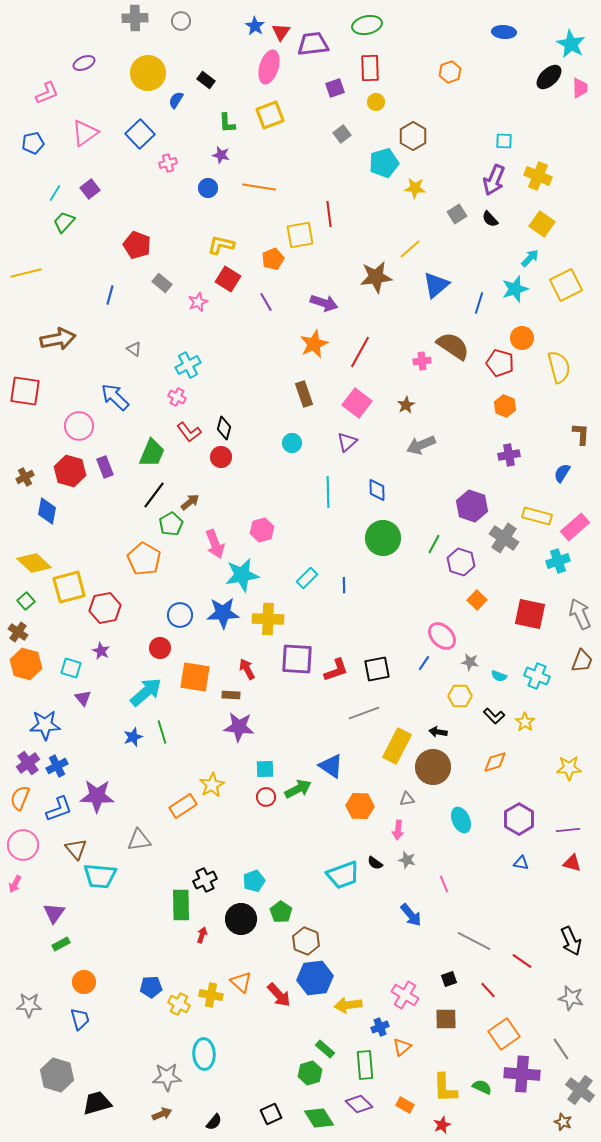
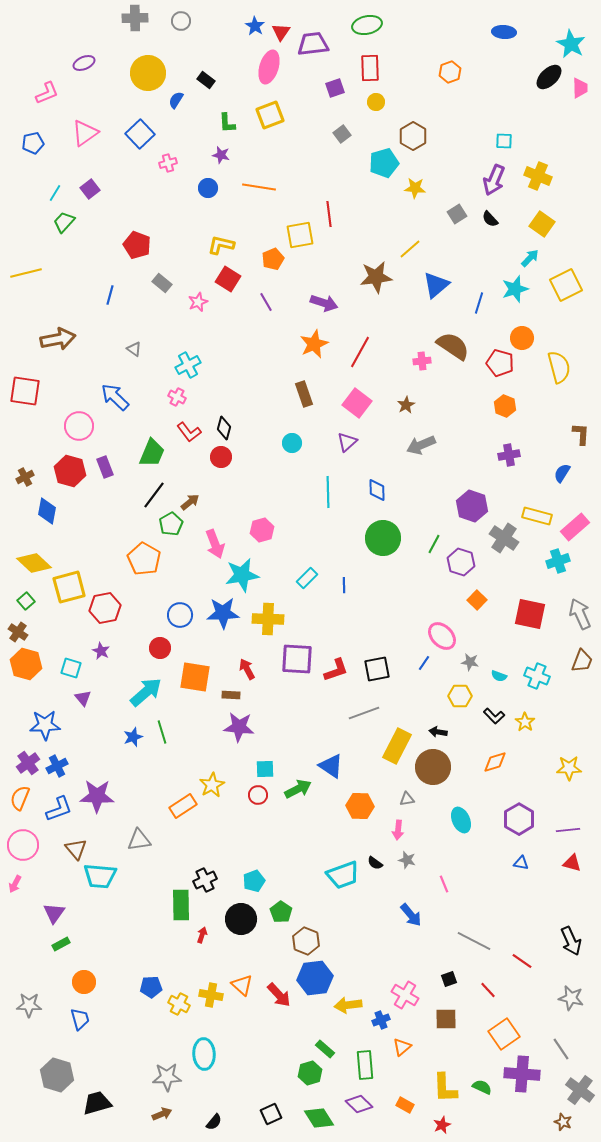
red circle at (266, 797): moved 8 px left, 2 px up
orange triangle at (241, 982): moved 1 px right, 3 px down
blue cross at (380, 1027): moved 1 px right, 7 px up
